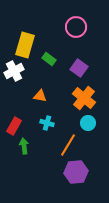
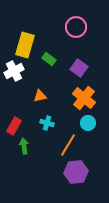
orange triangle: rotated 24 degrees counterclockwise
